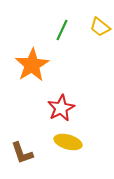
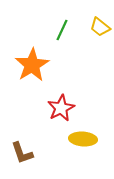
yellow ellipse: moved 15 px right, 3 px up; rotated 12 degrees counterclockwise
